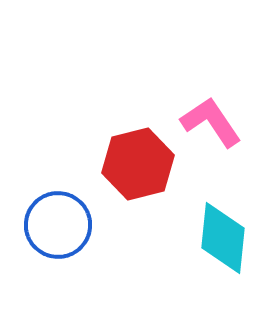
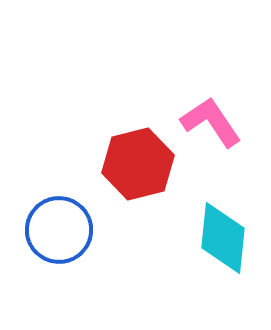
blue circle: moved 1 px right, 5 px down
